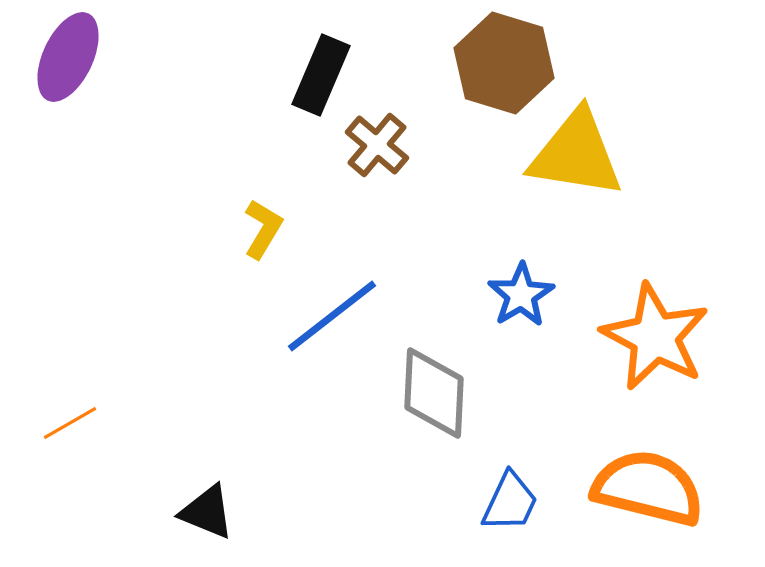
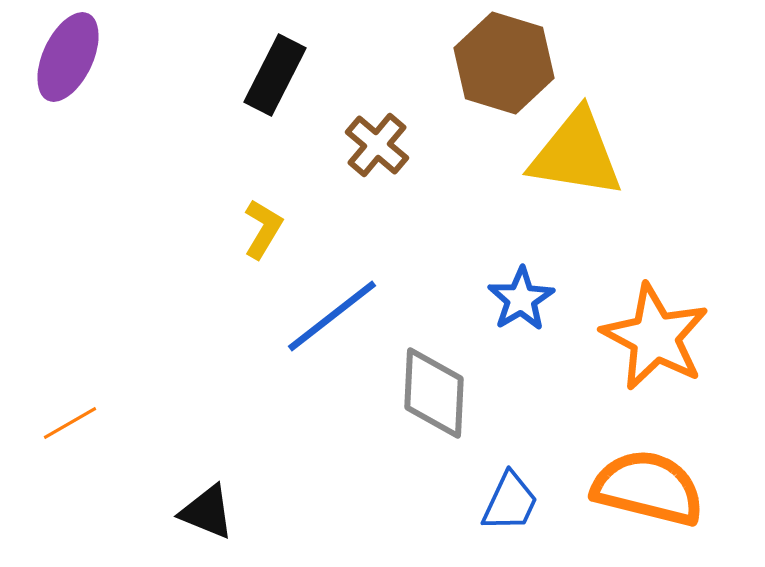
black rectangle: moved 46 px left; rotated 4 degrees clockwise
blue star: moved 4 px down
